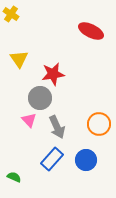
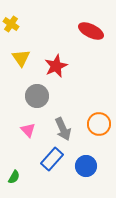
yellow cross: moved 10 px down
yellow triangle: moved 2 px right, 1 px up
red star: moved 3 px right, 8 px up; rotated 15 degrees counterclockwise
gray circle: moved 3 px left, 2 px up
pink triangle: moved 1 px left, 10 px down
gray arrow: moved 6 px right, 2 px down
blue circle: moved 6 px down
green semicircle: rotated 96 degrees clockwise
